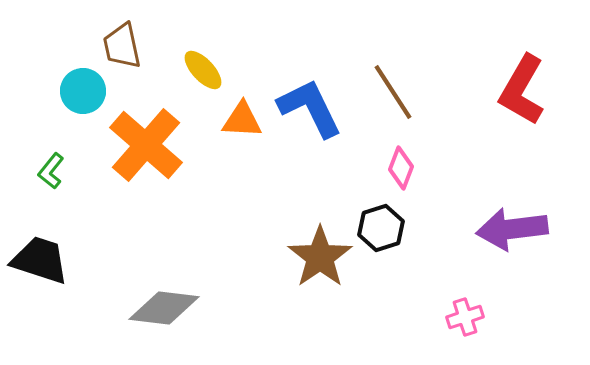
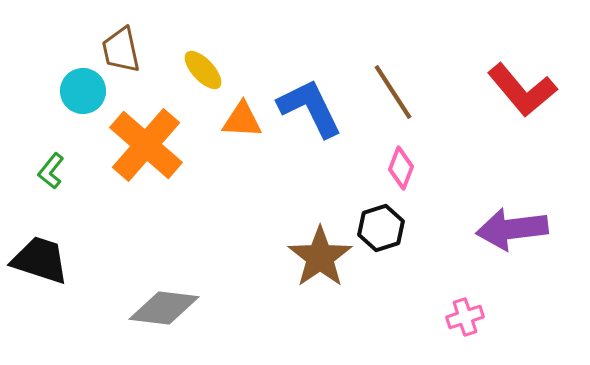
brown trapezoid: moved 1 px left, 4 px down
red L-shape: rotated 70 degrees counterclockwise
